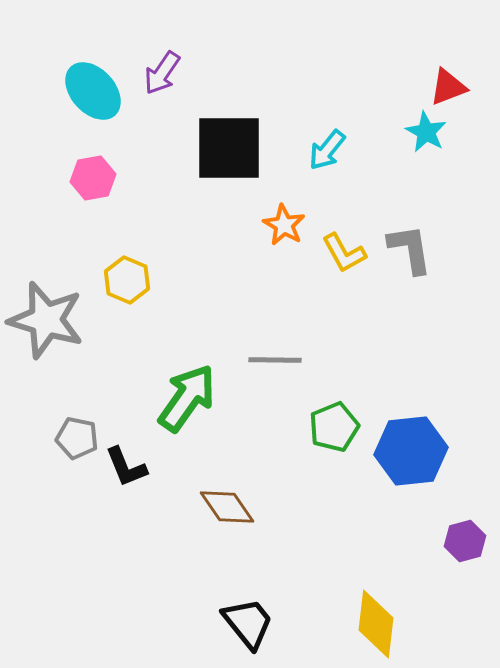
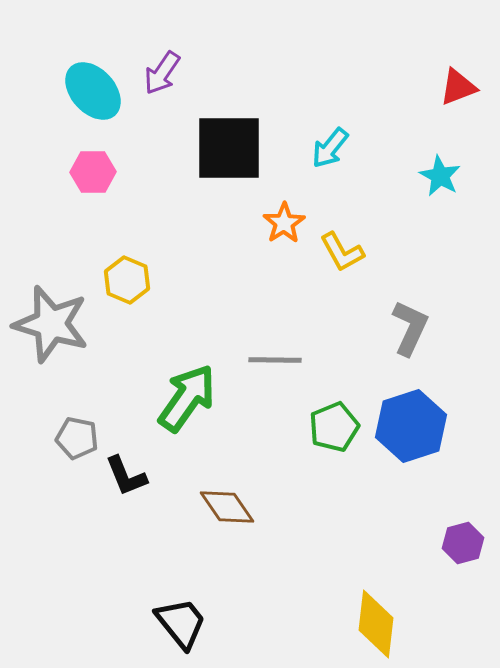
red triangle: moved 10 px right
cyan star: moved 14 px right, 44 px down
cyan arrow: moved 3 px right, 2 px up
pink hexagon: moved 6 px up; rotated 9 degrees clockwise
orange star: moved 2 px up; rotated 9 degrees clockwise
gray L-shape: moved 79 px down; rotated 34 degrees clockwise
yellow L-shape: moved 2 px left, 1 px up
gray star: moved 5 px right, 4 px down
blue hexagon: moved 25 px up; rotated 12 degrees counterclockwise
black L-shape: moved 9 px down
purple hexagon: moved 2 px left, 2 px down
black trapezoid: moved 67 px left
